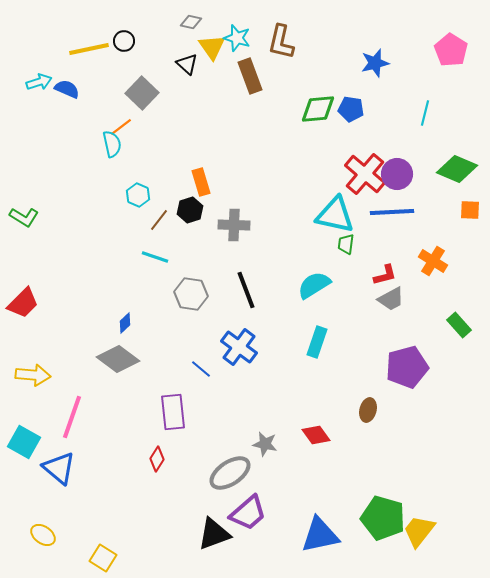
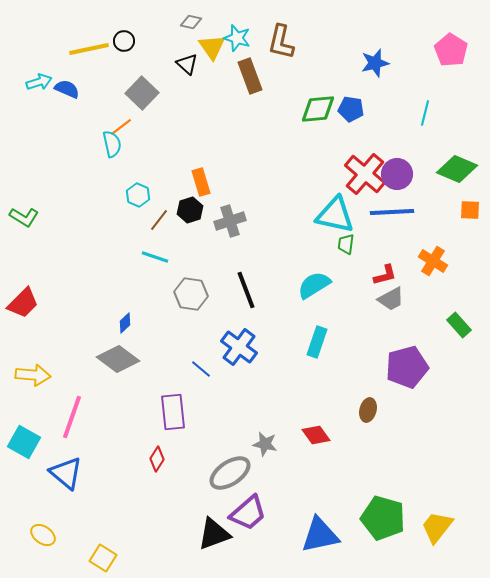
gray cross at (234, 225): moved 4 px left, 4 px up; rotated 20 degrees counterclockwise
blue triangle at (59, 468): moved 7 px right, 5 px down
yellow trapezoid at (419, 531): moved 18 px right, 4 px up
